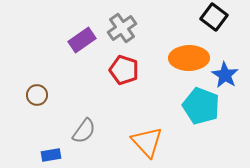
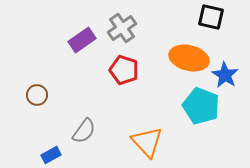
black square: moved 3 px left; rotated 24 degrees counterclockwise
orange ellipse: rotated 15 degrees clockwise
blue rectangle: rotated 18 degrees counterclockwise
